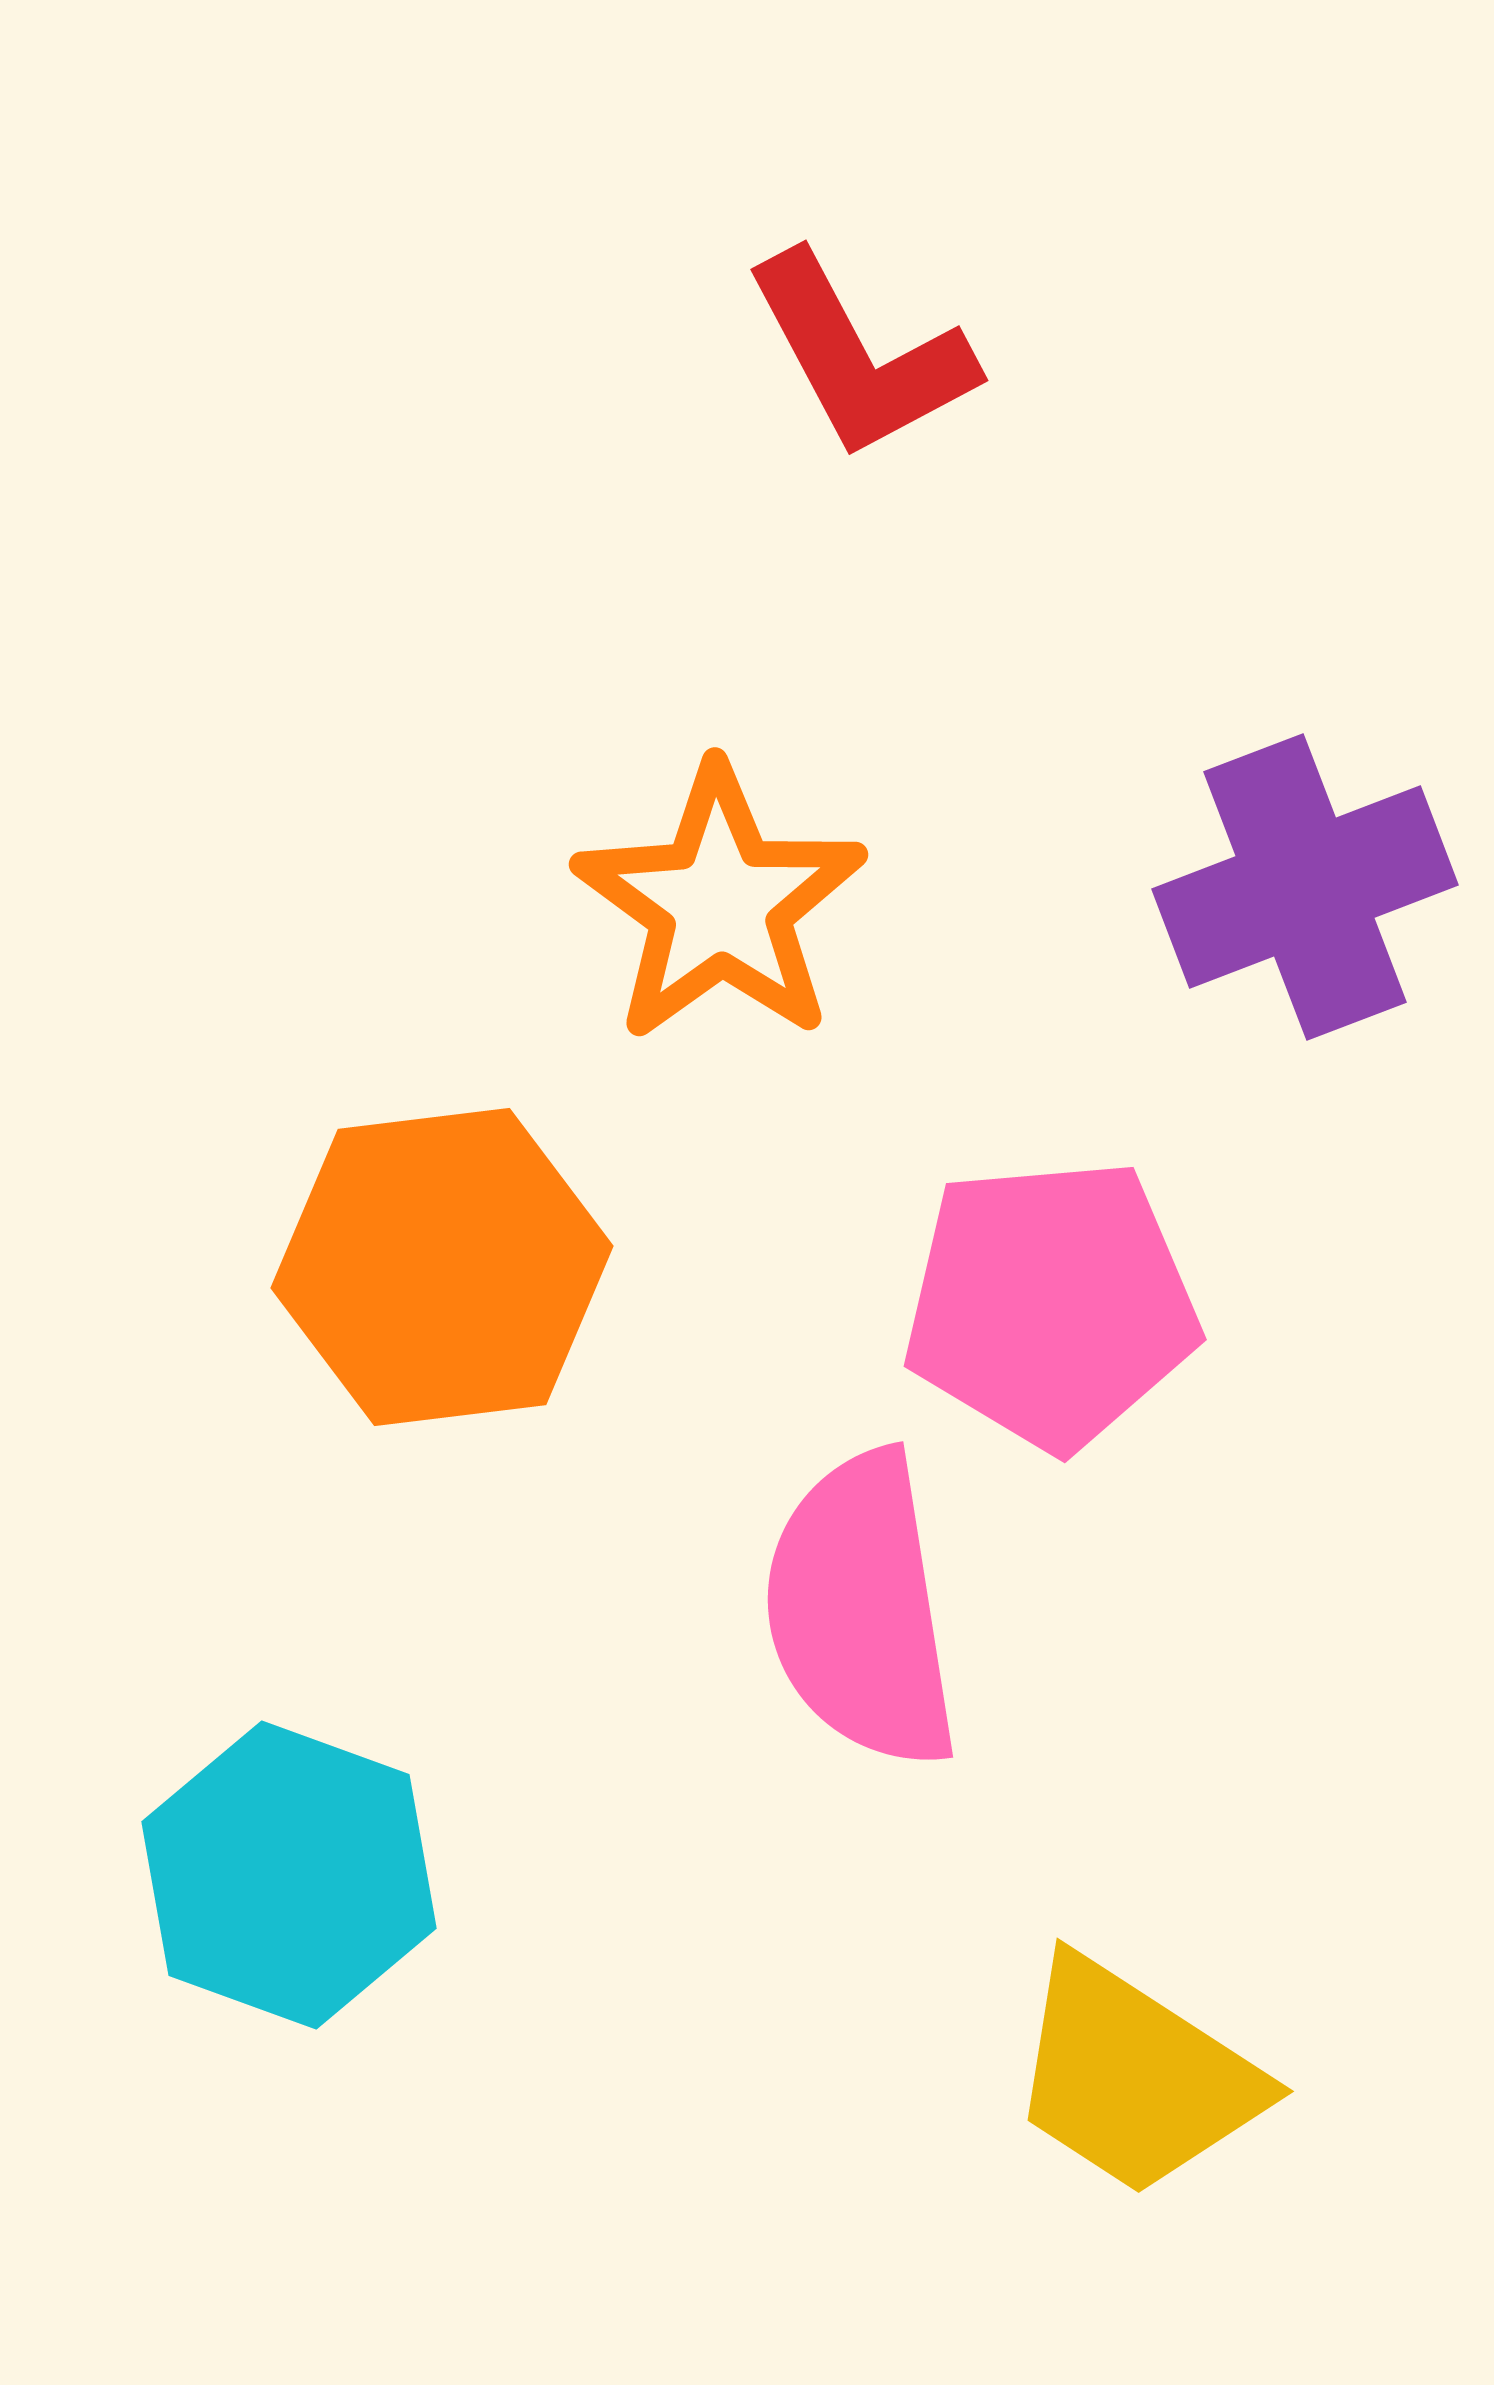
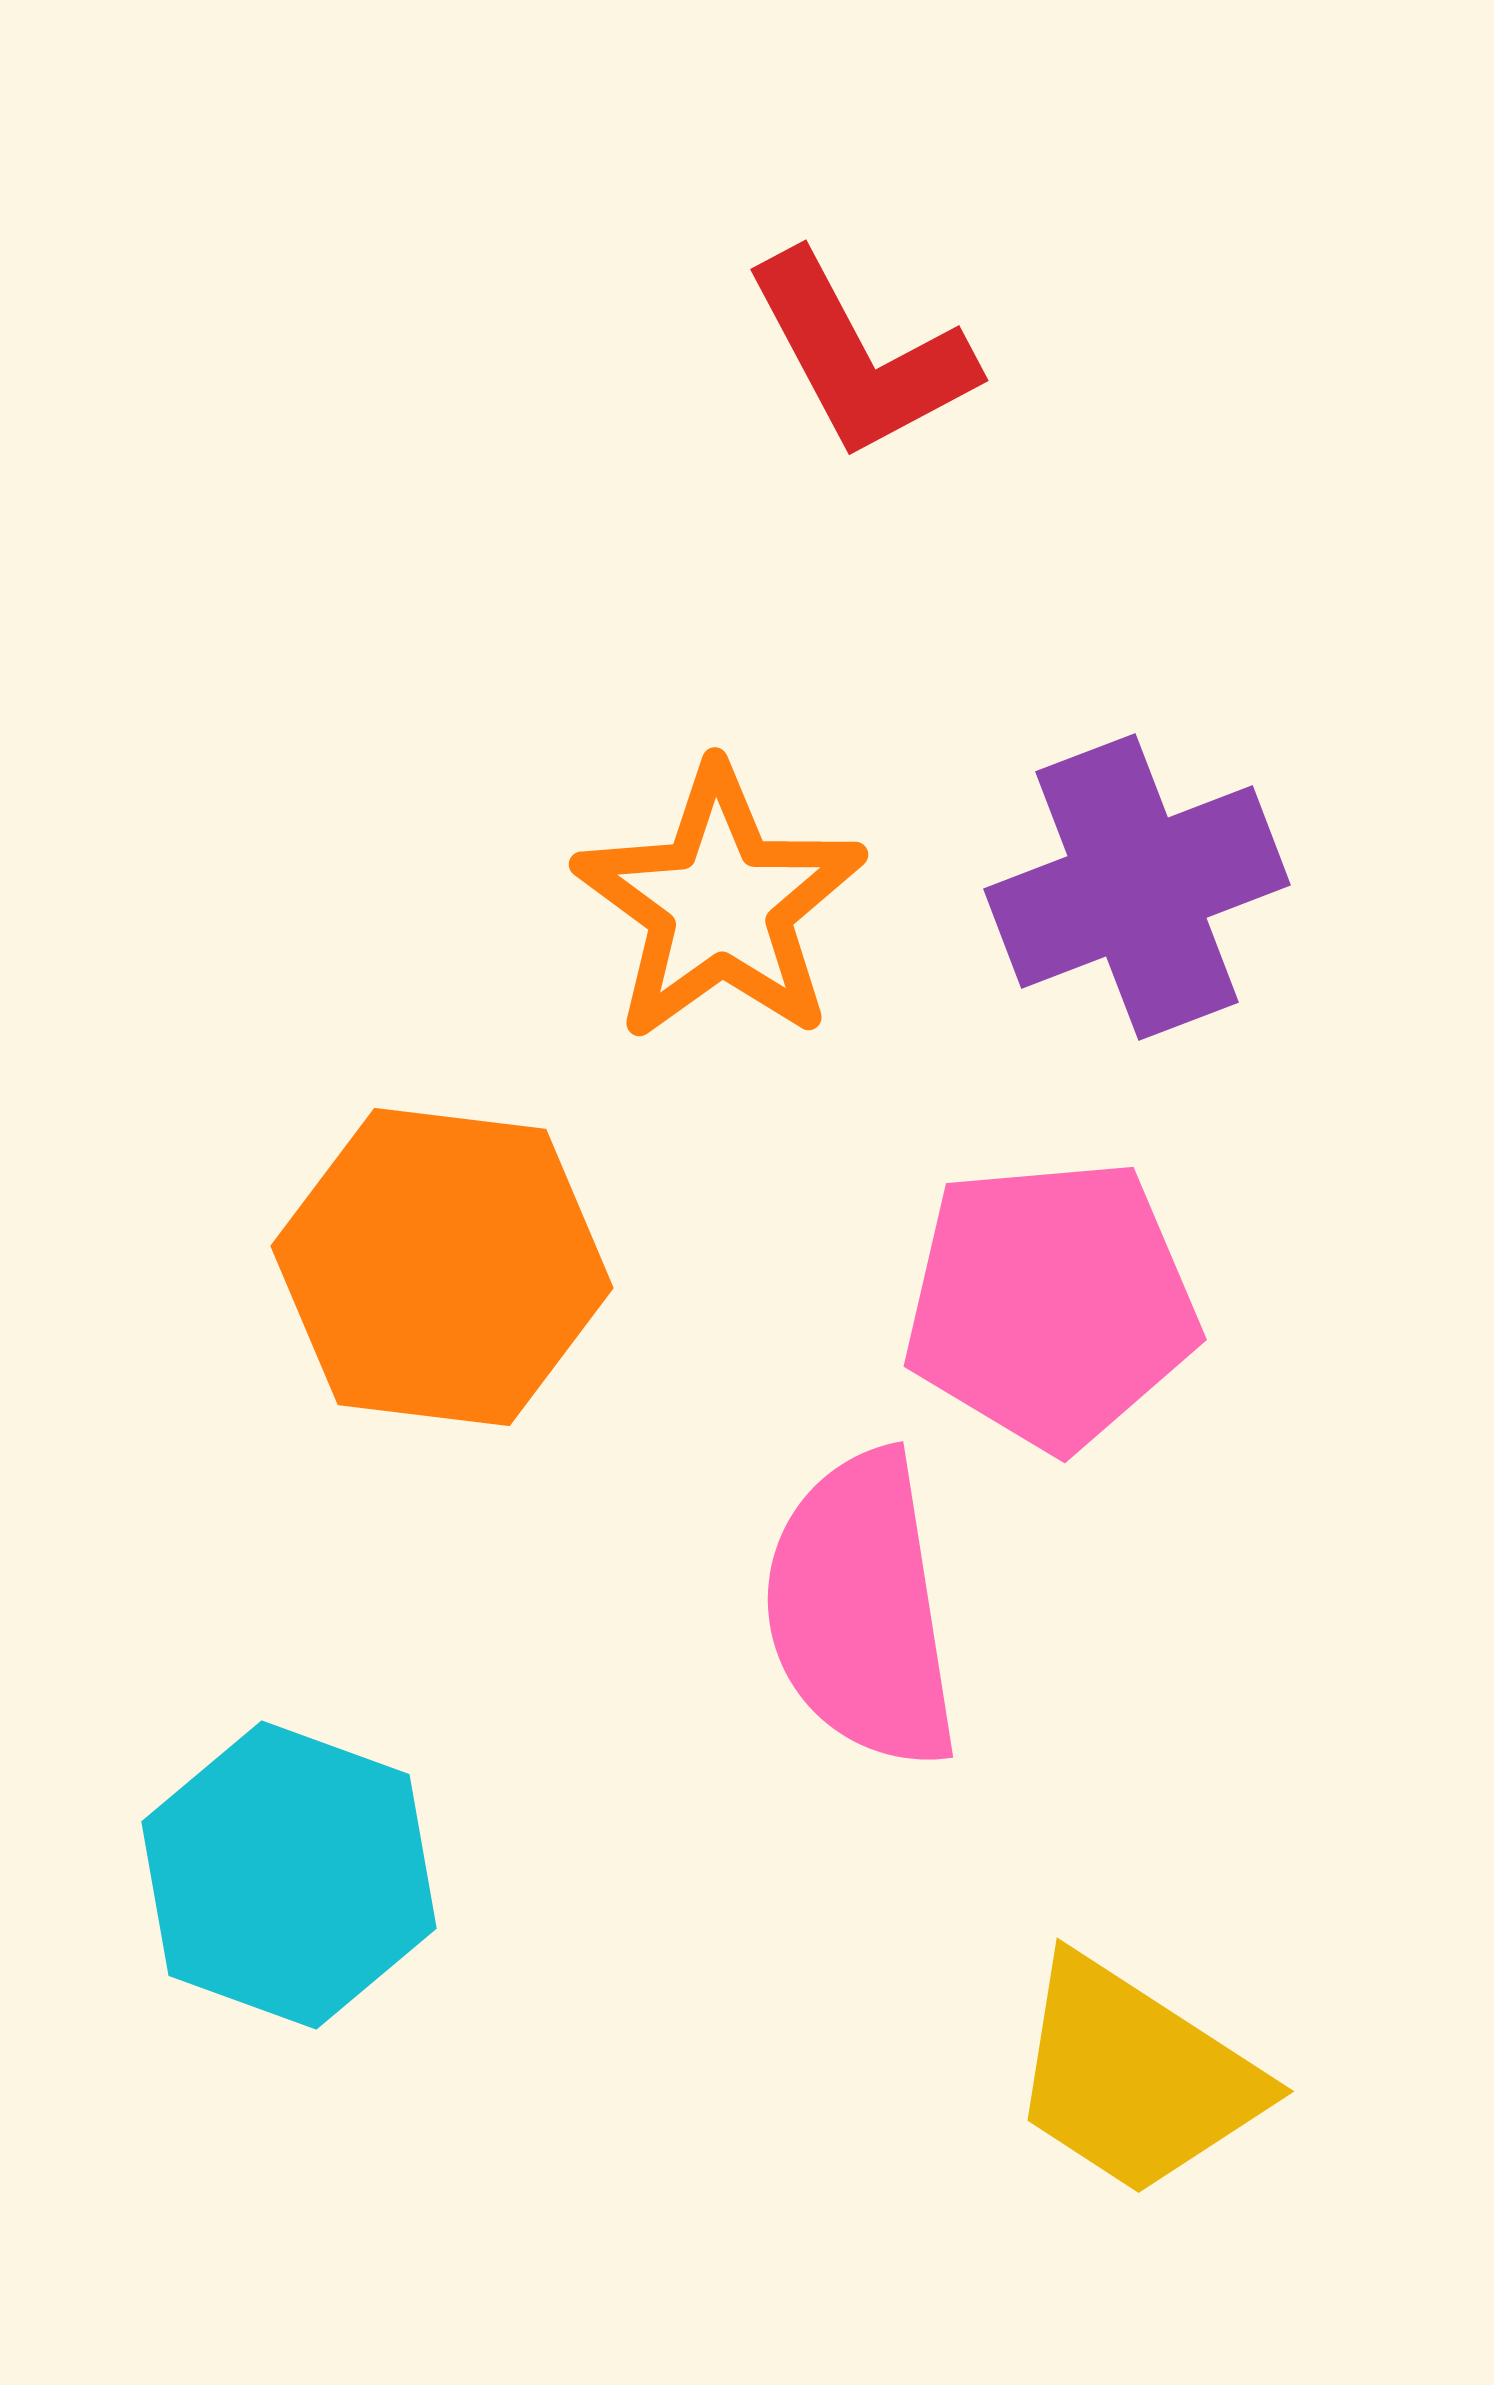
purple cross: moved 168 px left
orange hexagon: rotated 14 degrees clockwise
